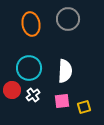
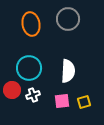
white semicircle: moved 3 px right
white cross: rotated 16 degrees clockwise
yellow square: moved 5 px up
